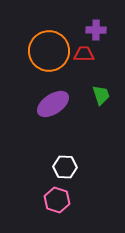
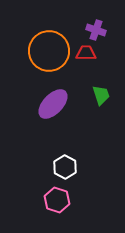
purple cross: rotated 18 degrees clockwise
red trapezoid: moved 2 px right, 1 px up
purple ellipse: rotated 12 degrees counterclockwise
white hexagon: rotated 25 degrees clockwise
